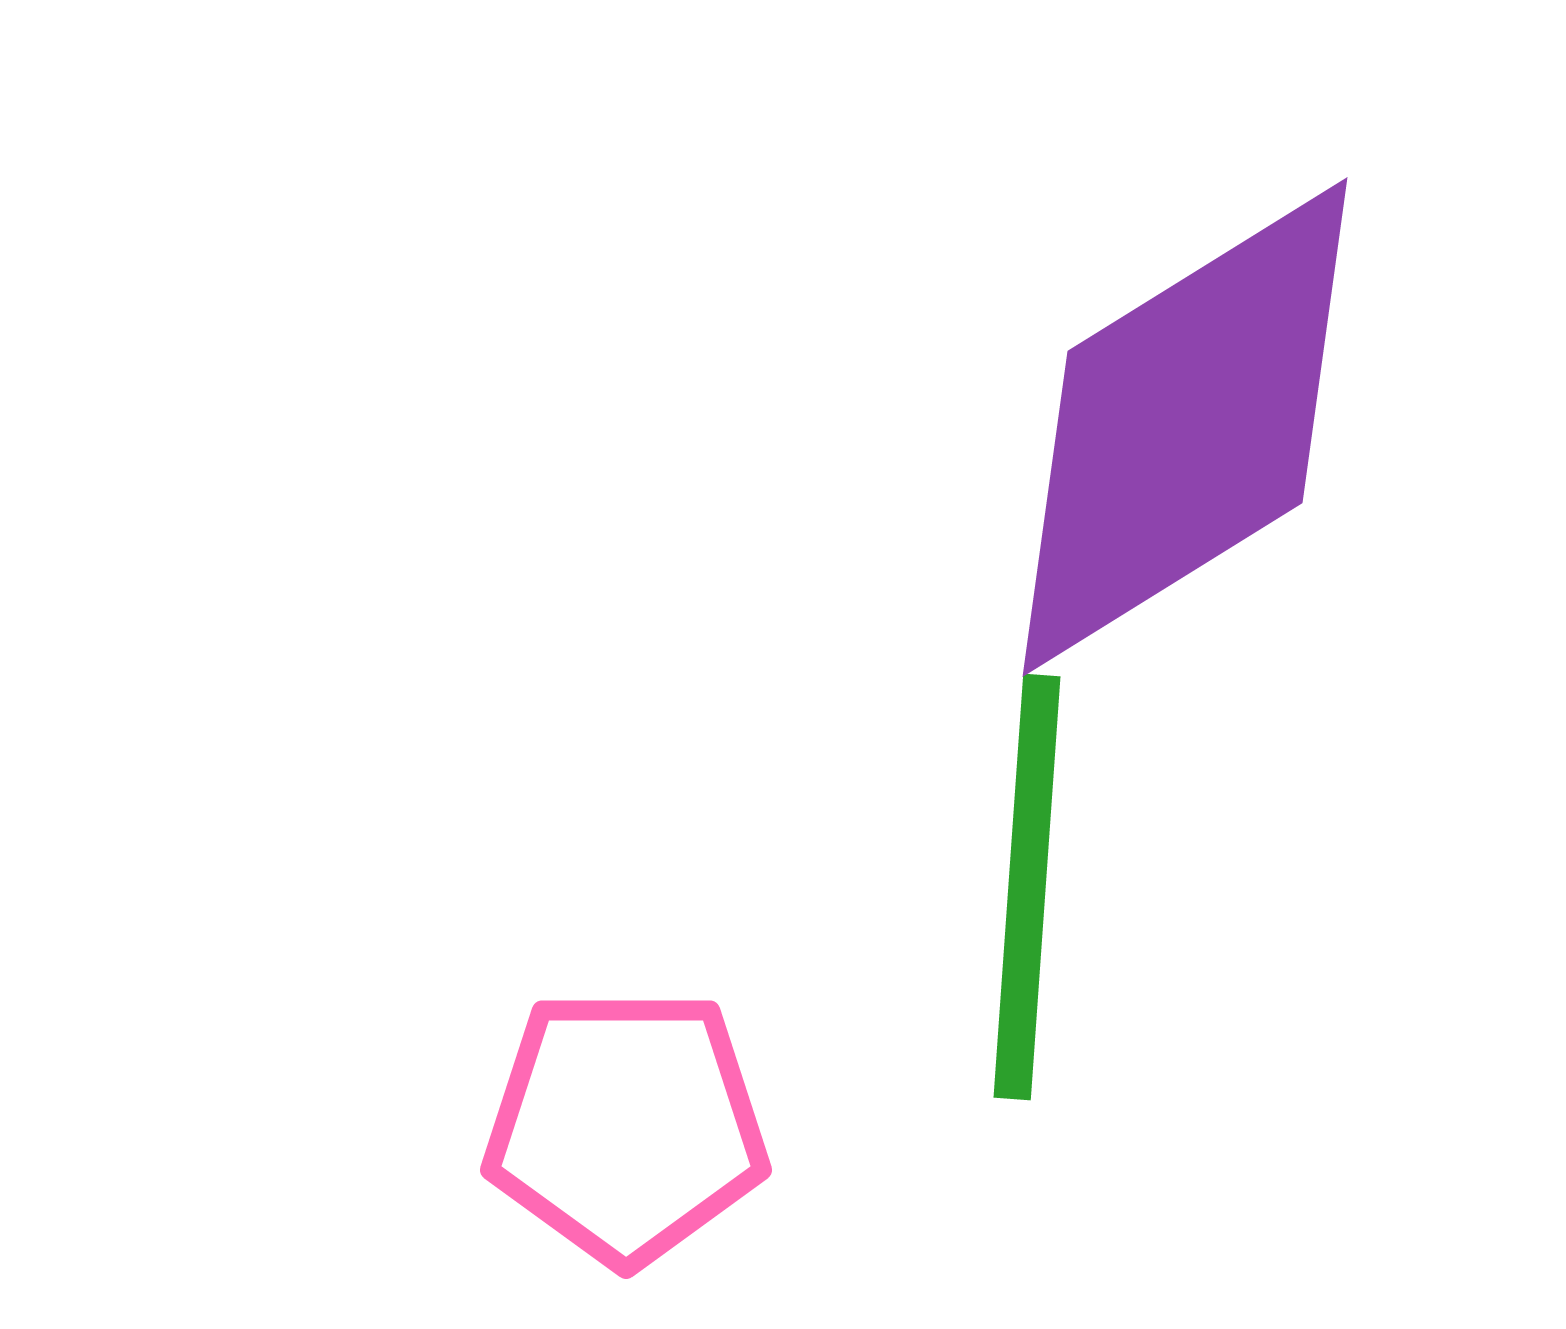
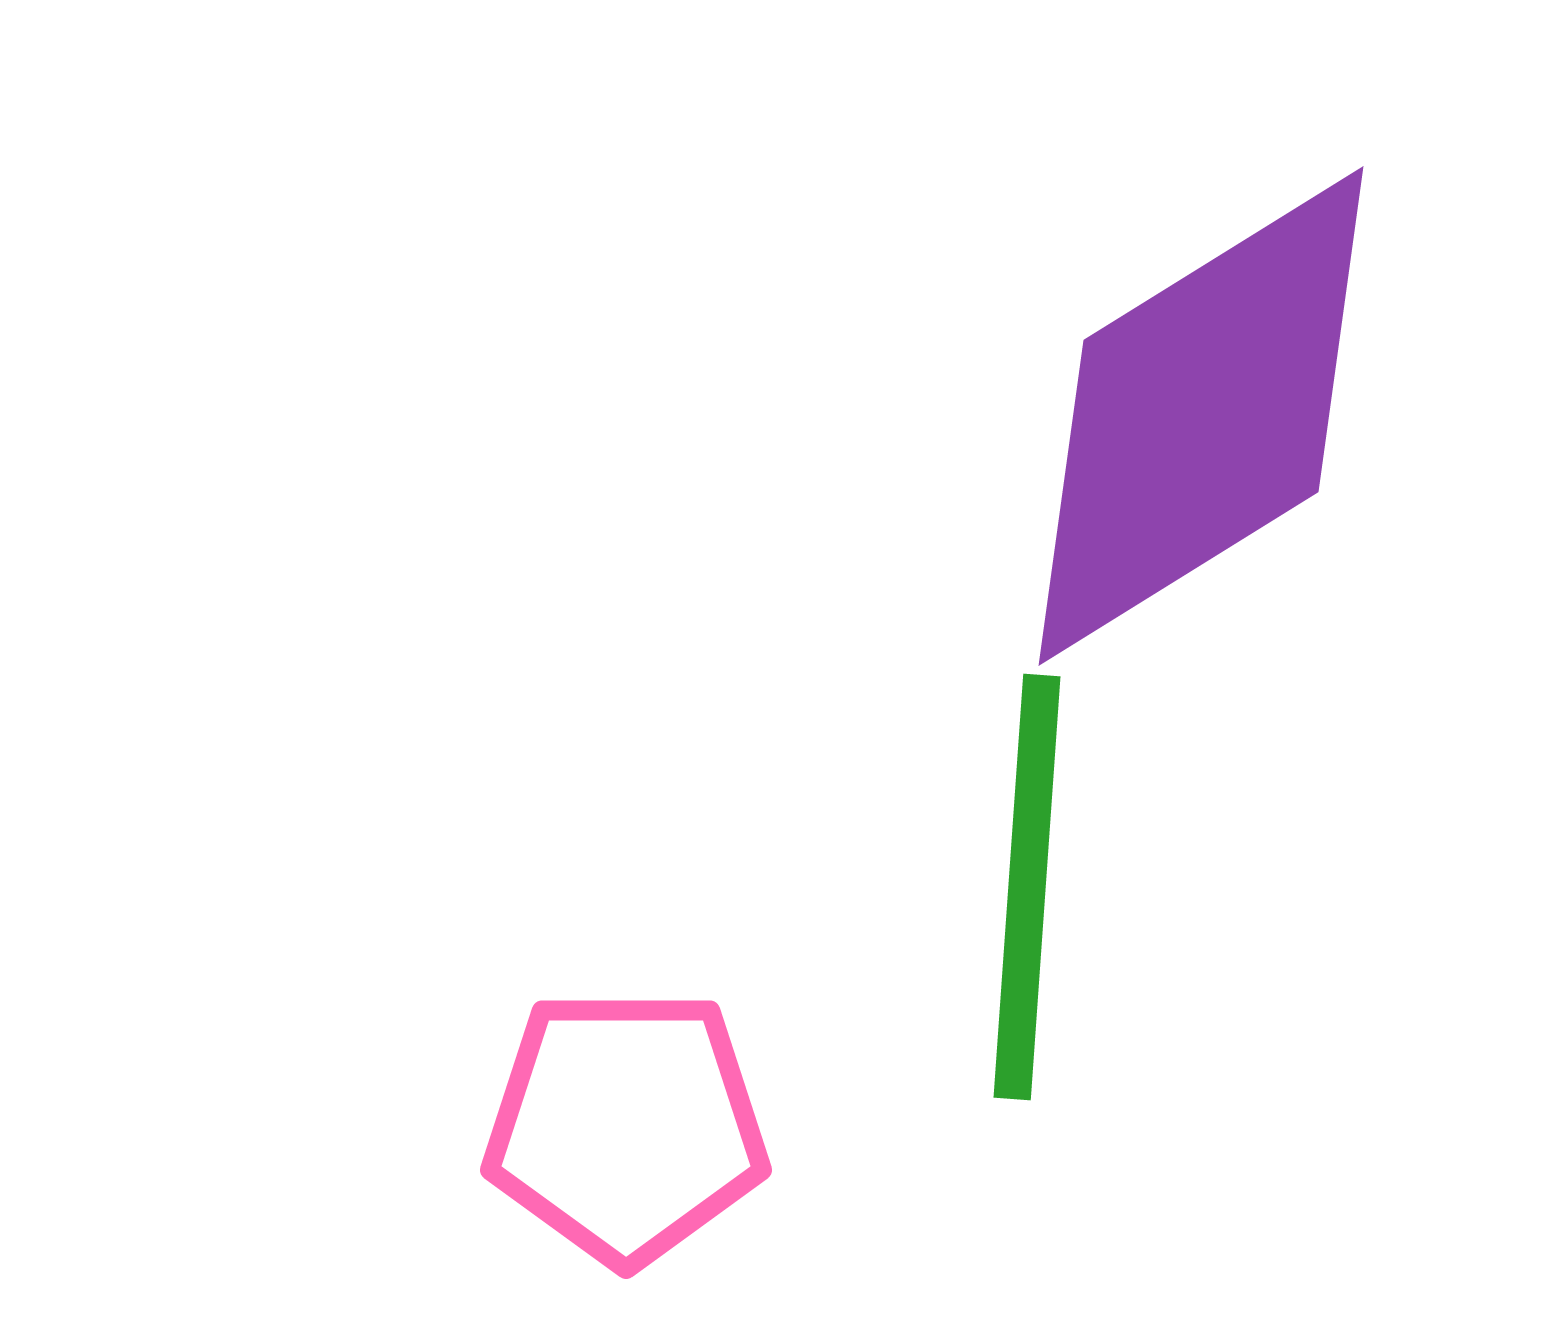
purple diamond: moved 16 px right, 11 px up
